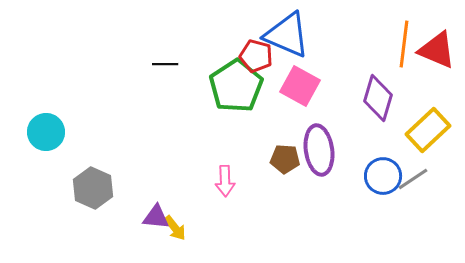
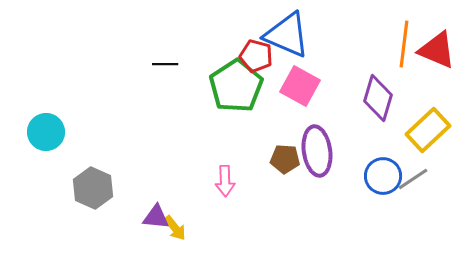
purple ellipse: moved 2 px left, 1 px down
